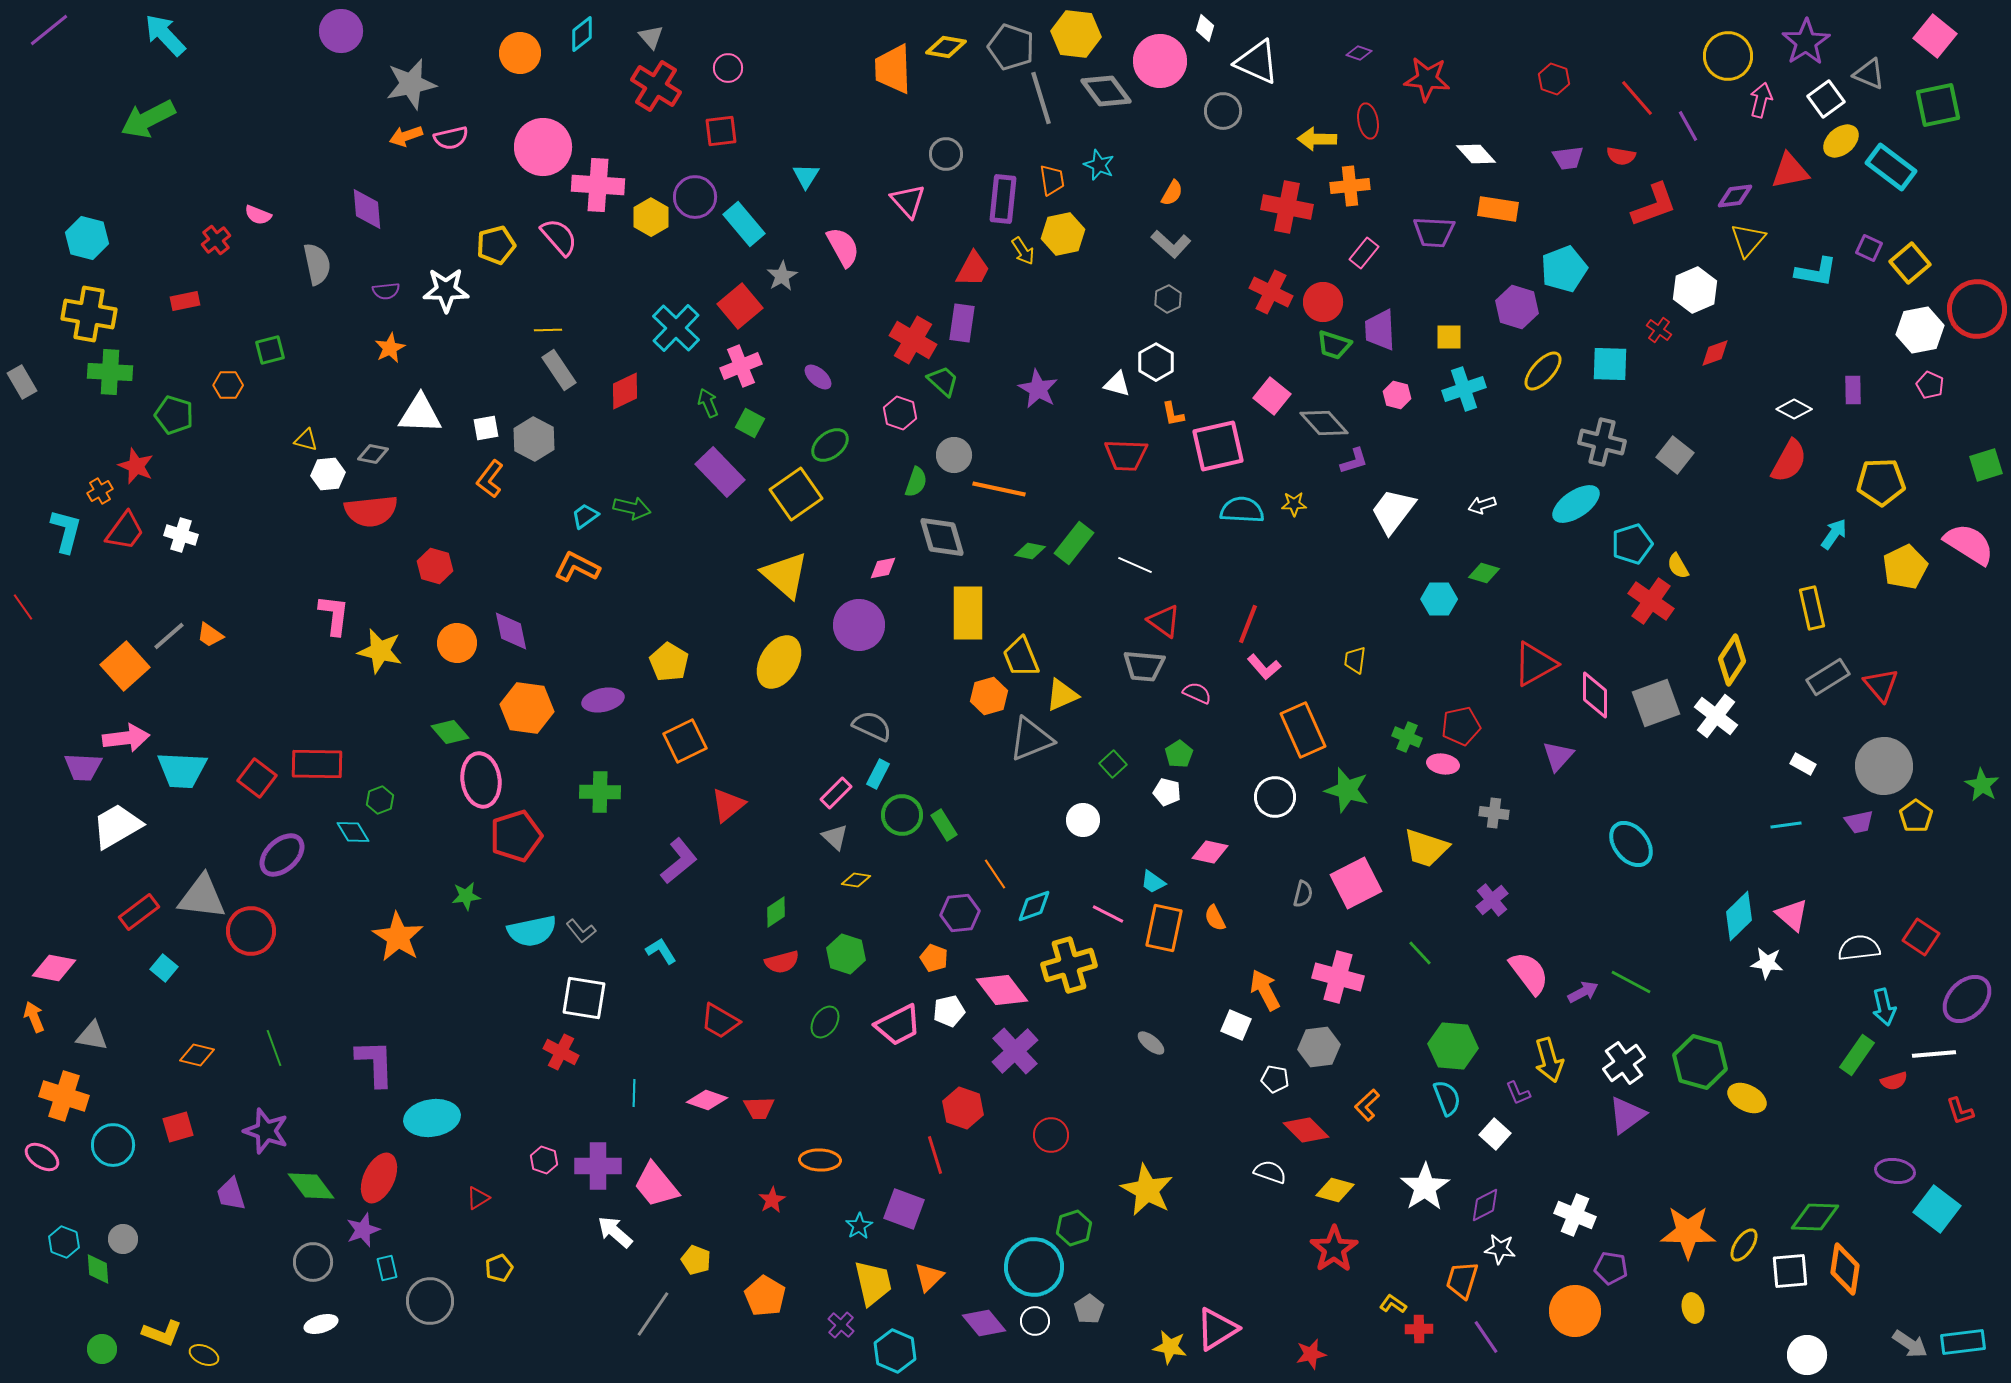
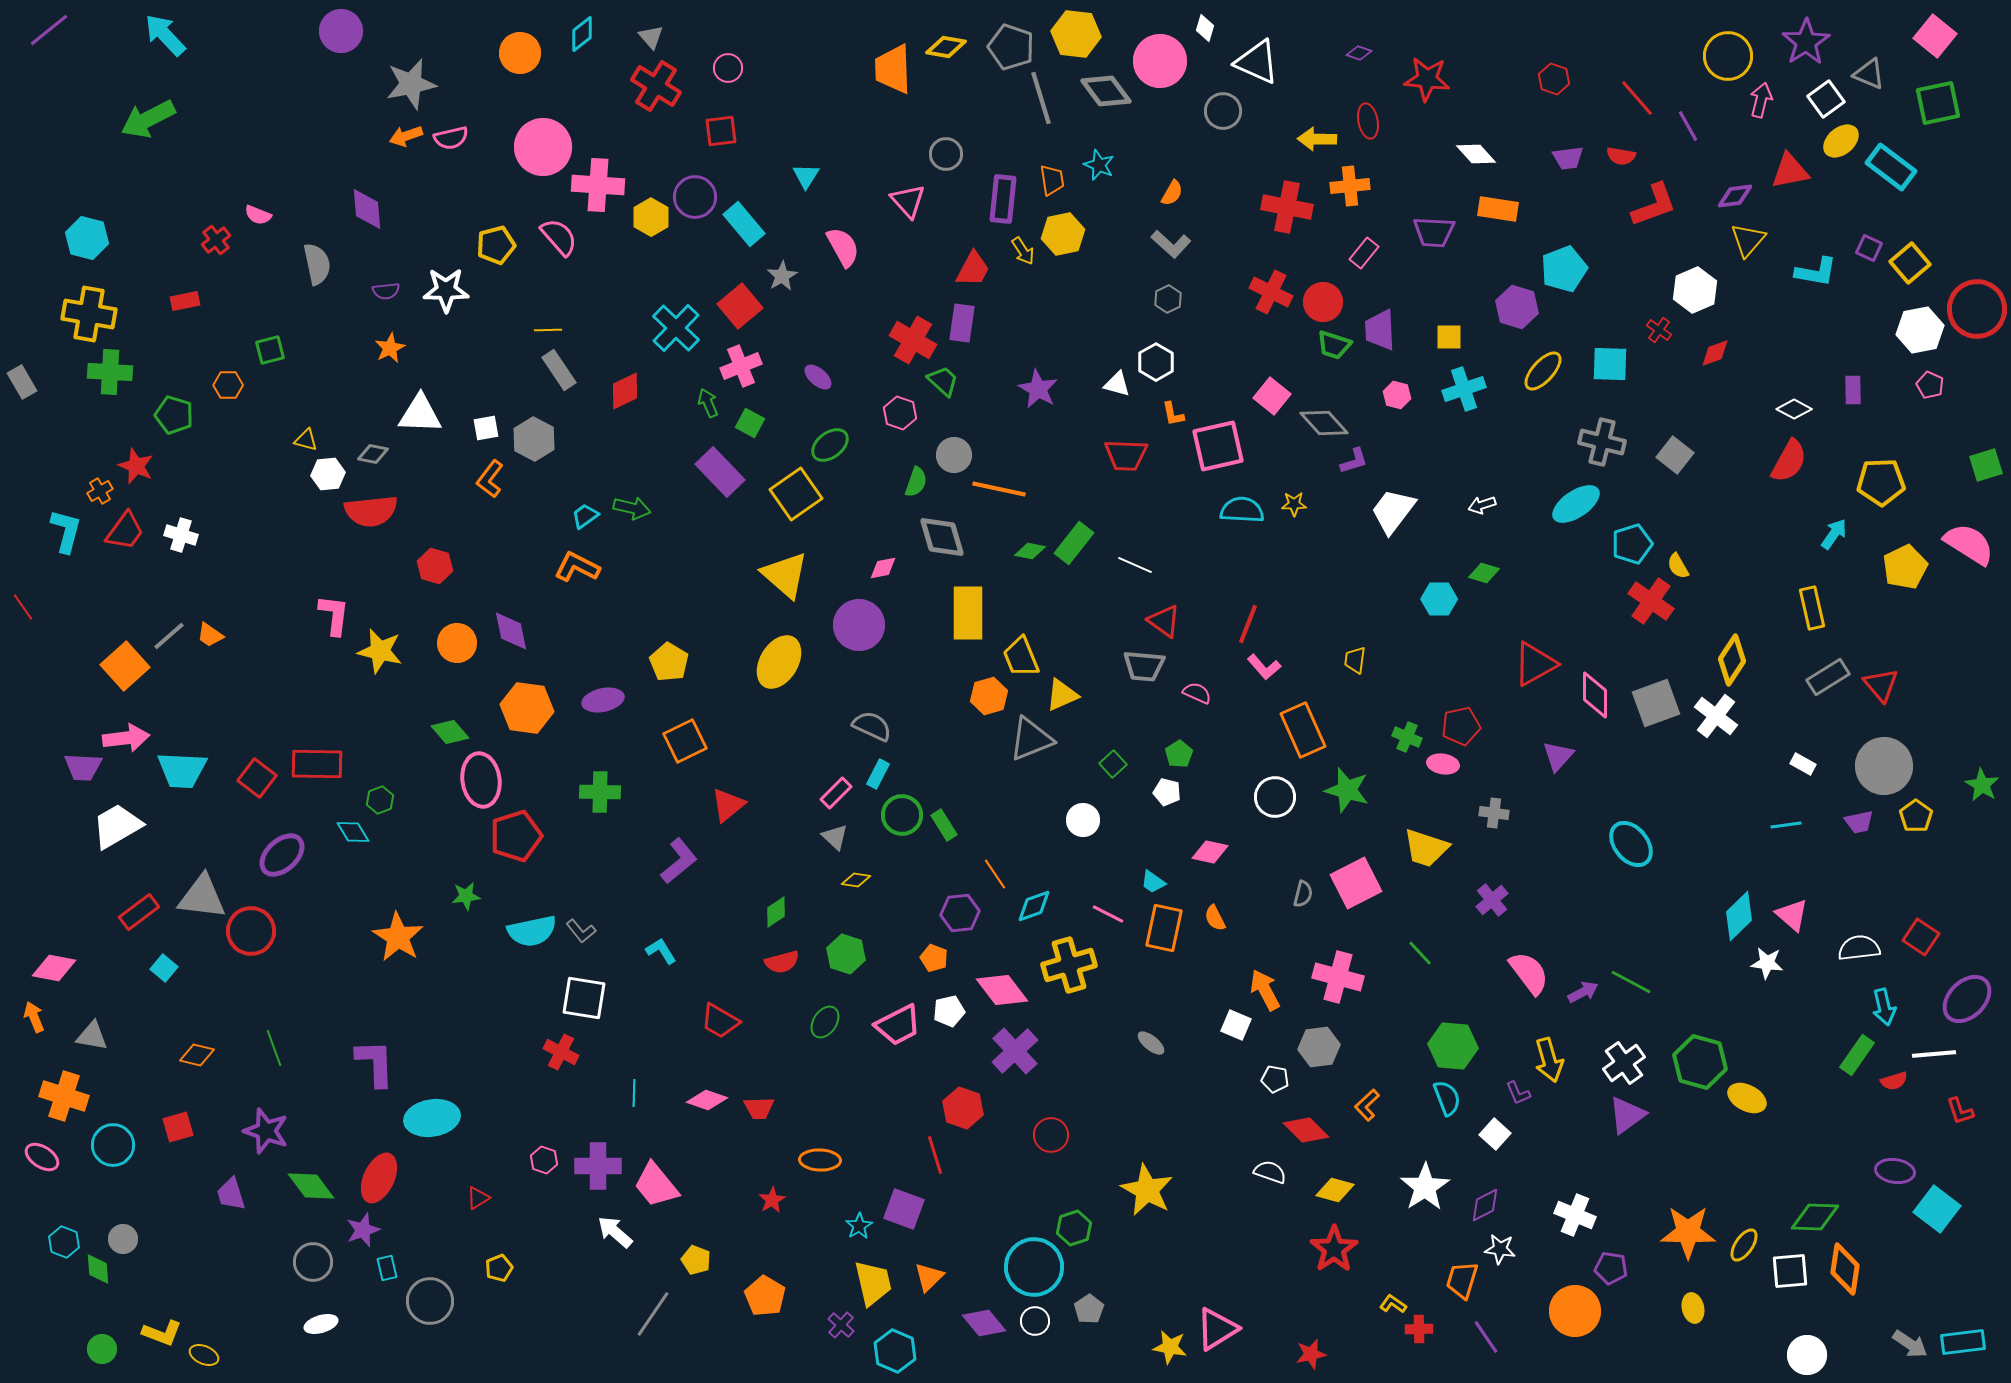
green square at (1938, 105): moved 2 px up
